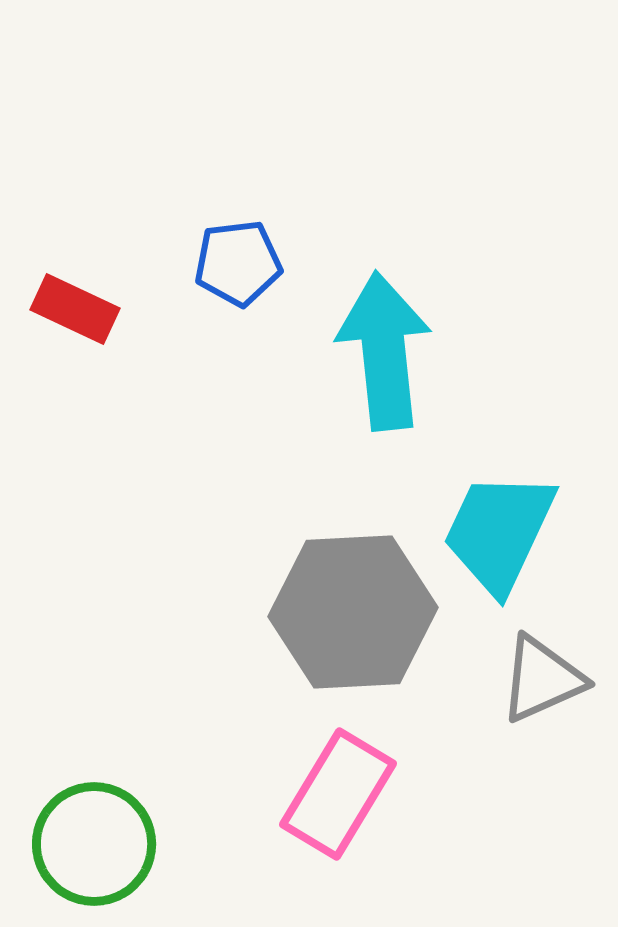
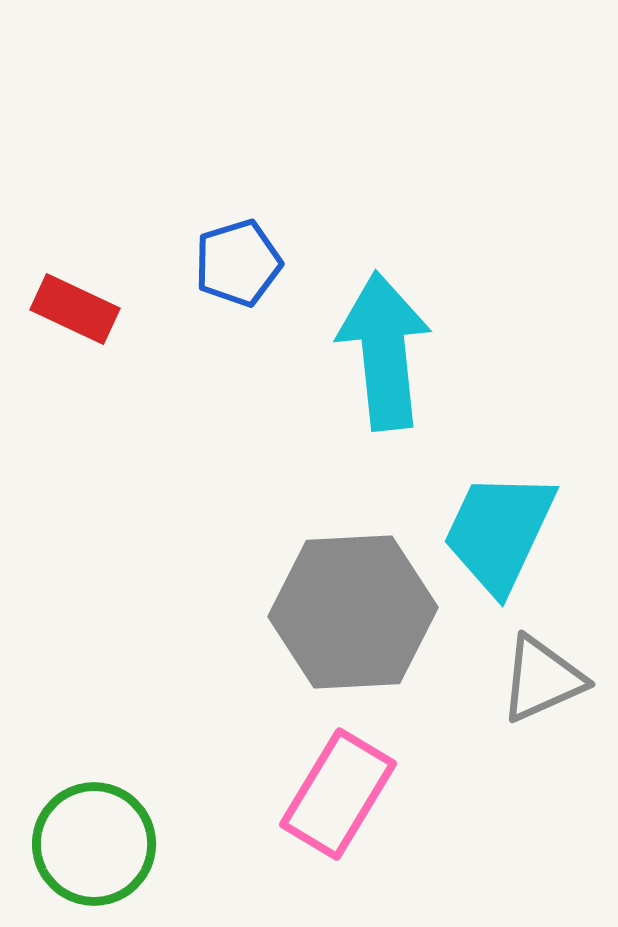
blue pentagon: rotated 10 degrees counterclockwise
